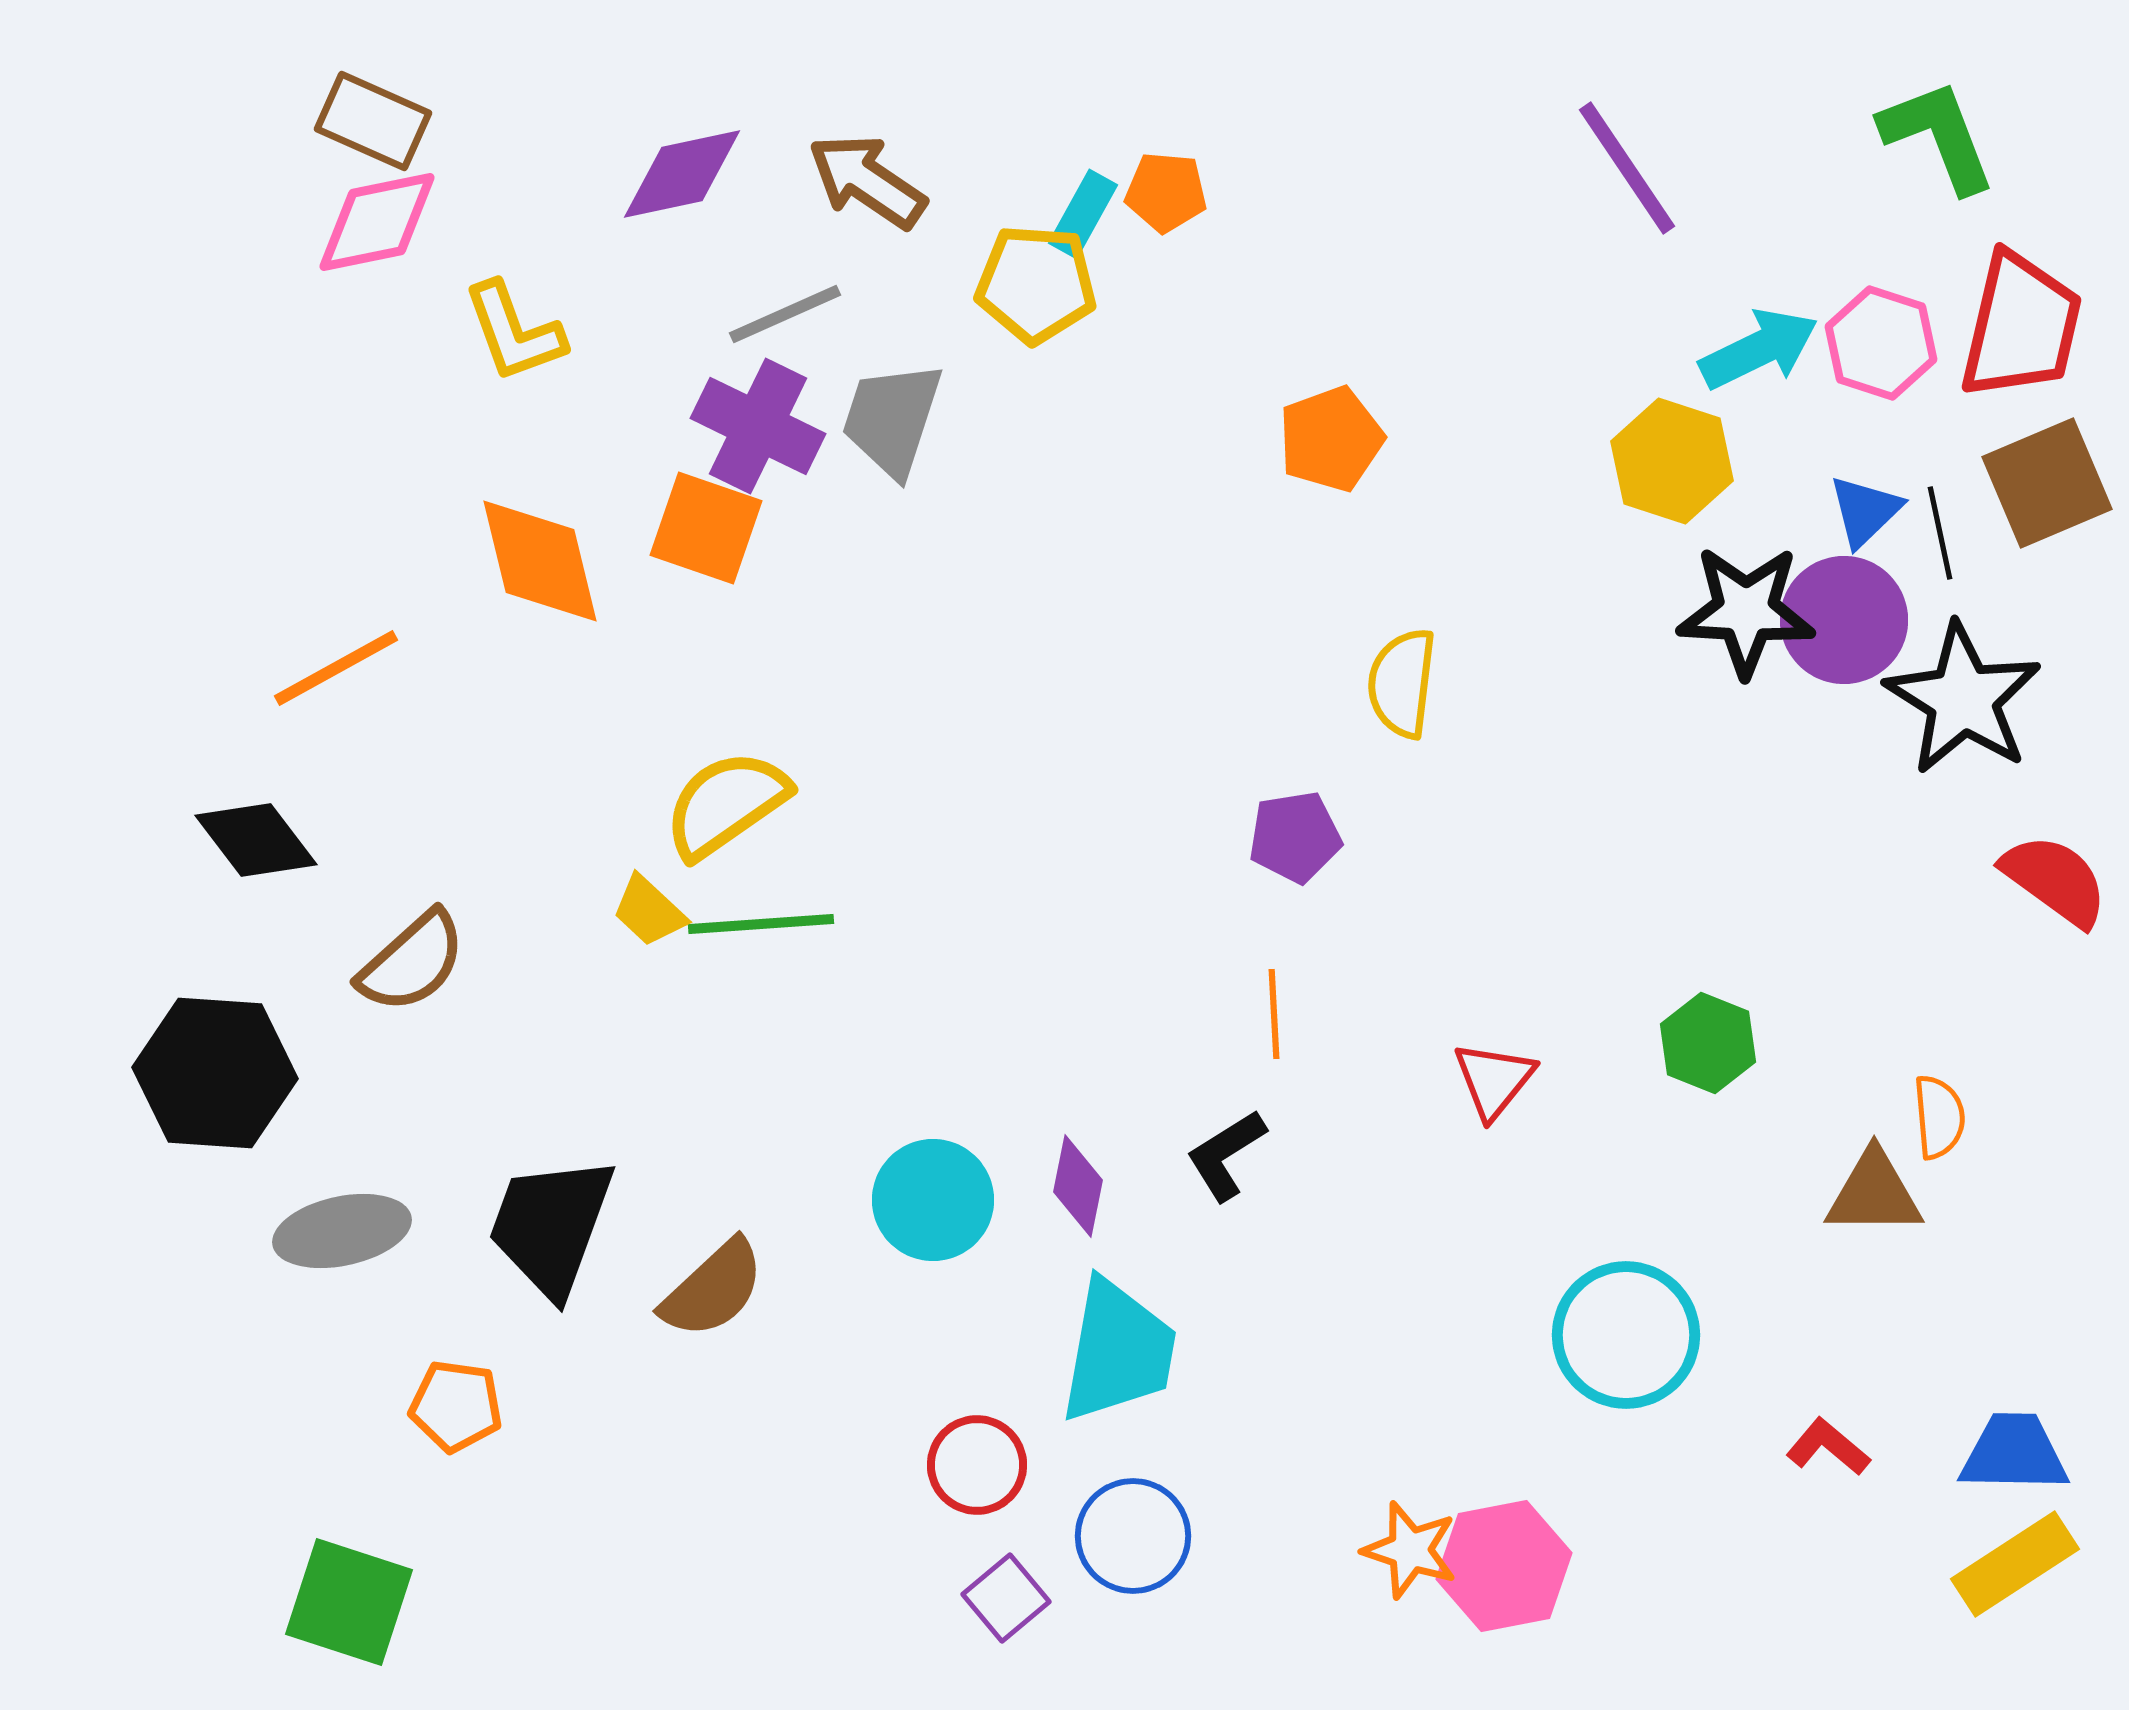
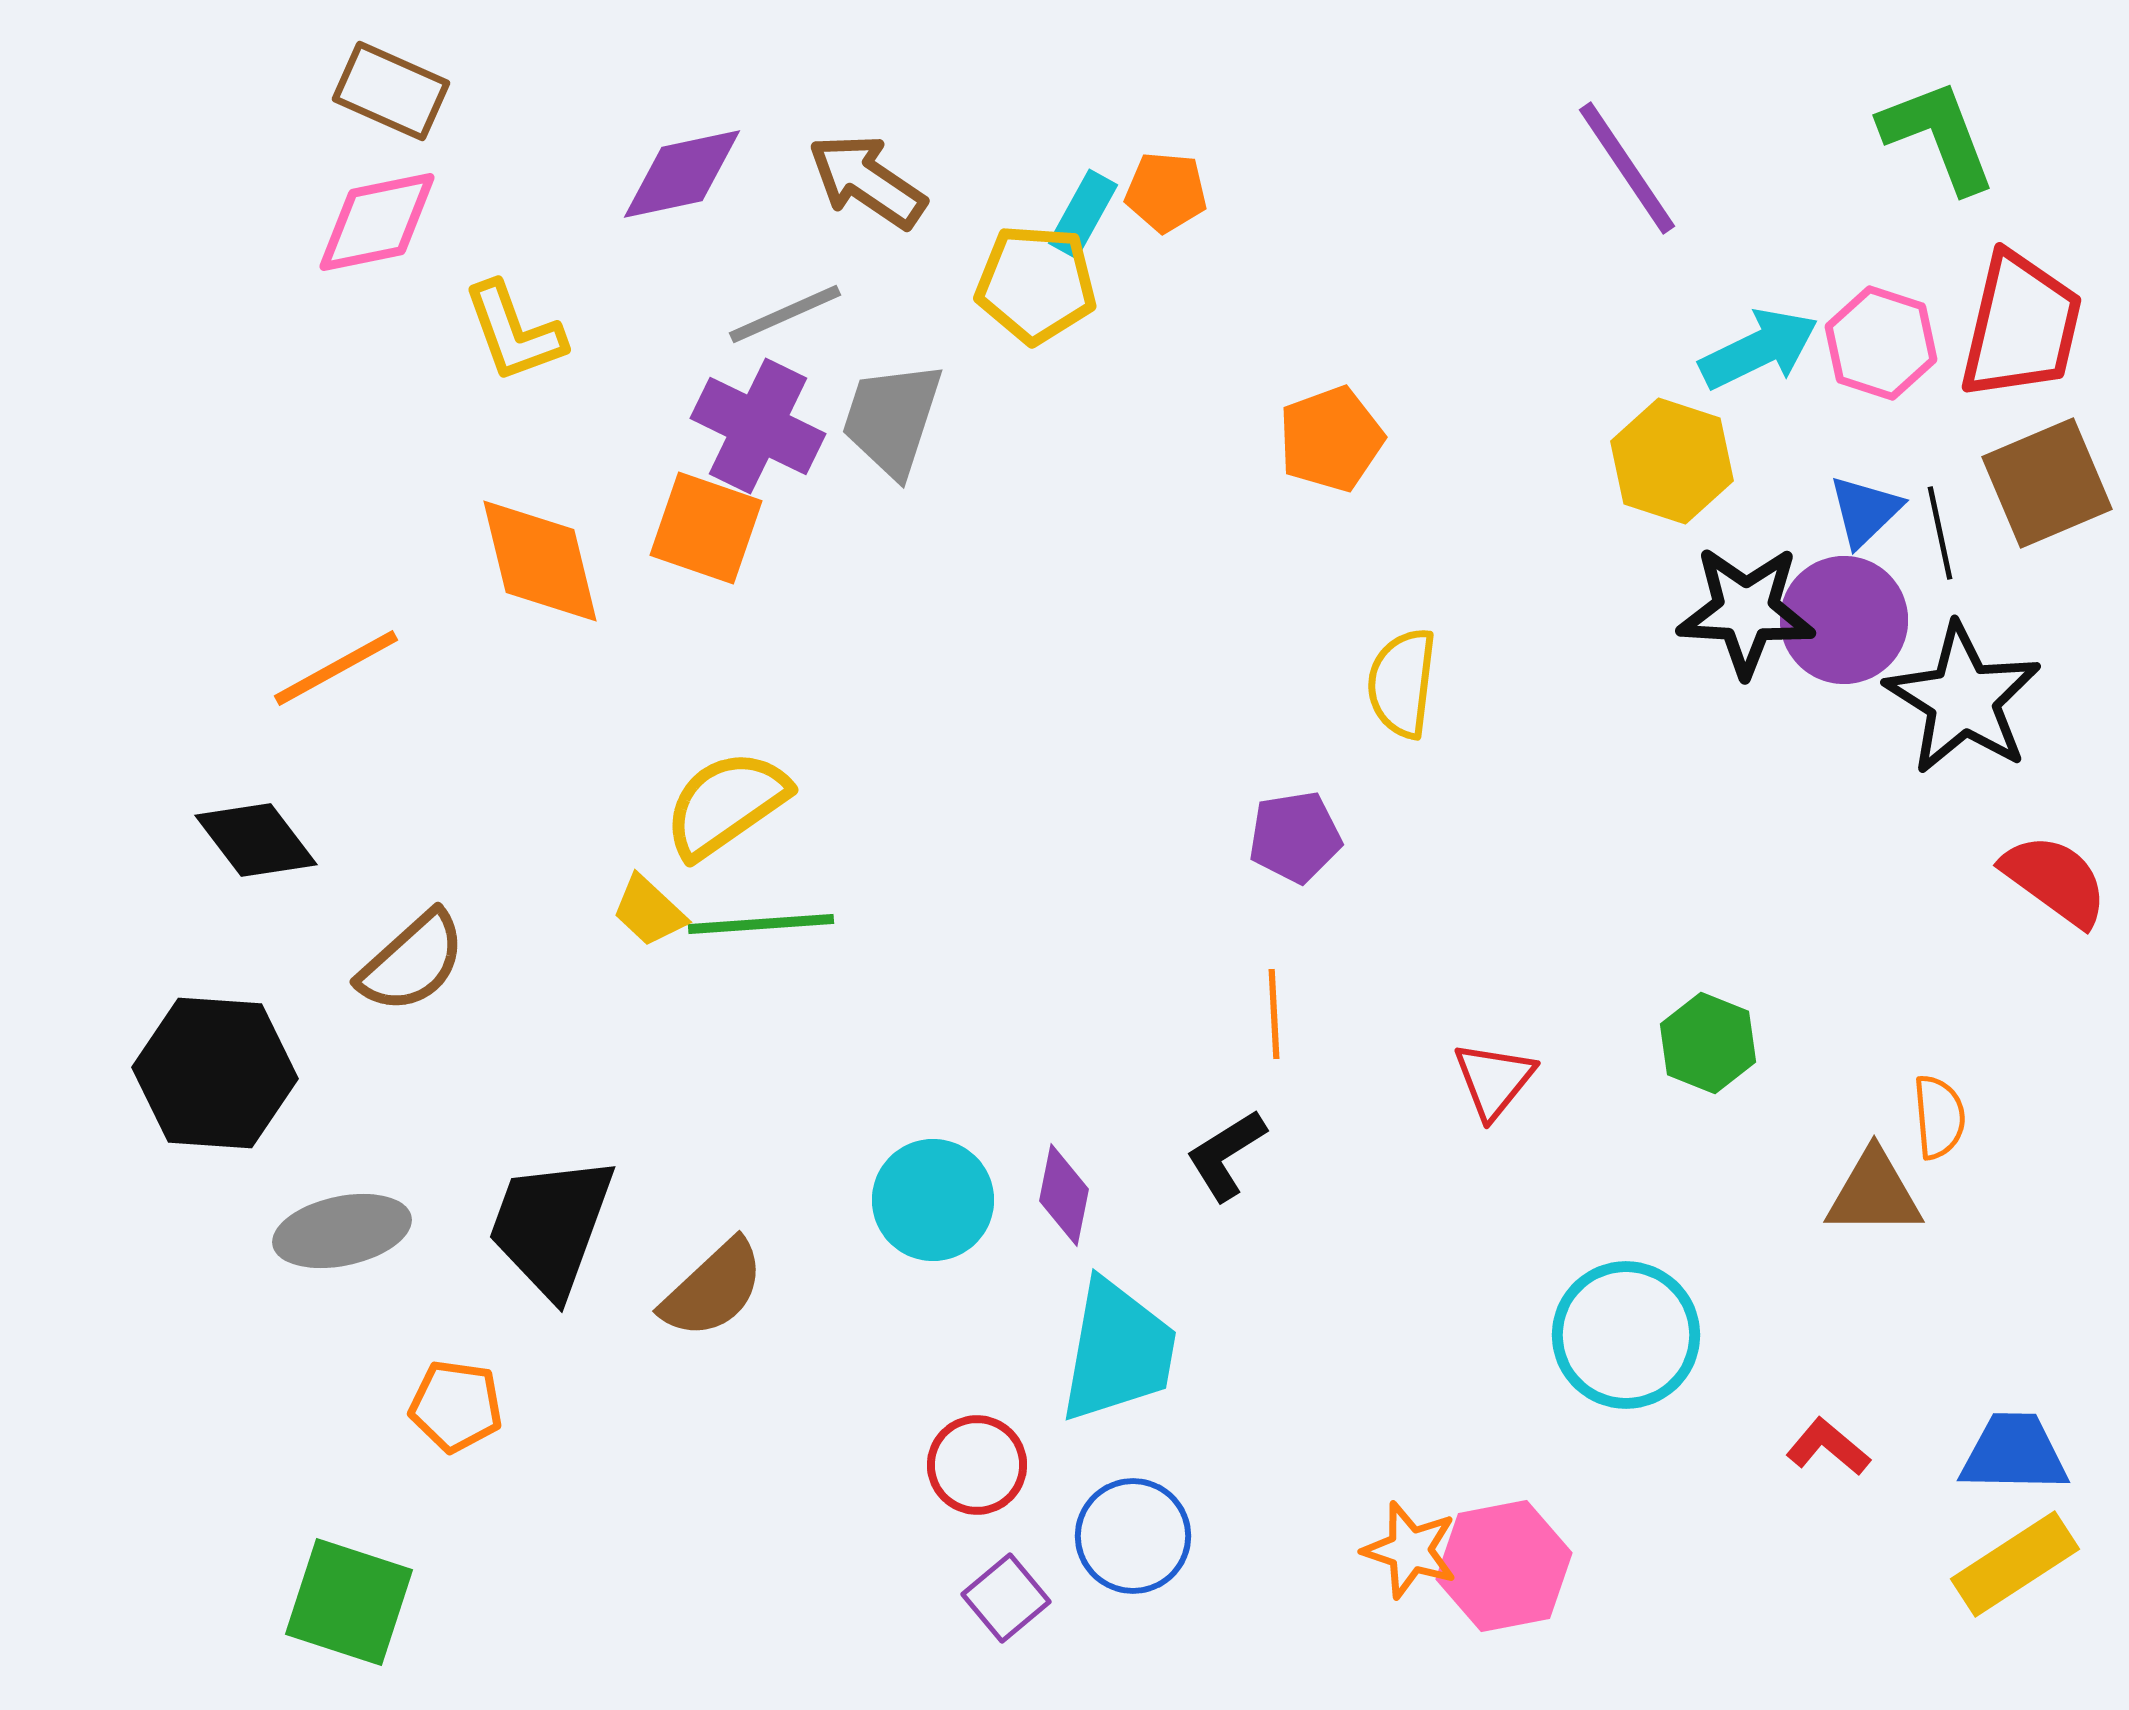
brown rectangle at (373, 121): moved 18 px right, 30 px up
purple diamond at (1078, 1186): moved 14 px left, 9 px down
